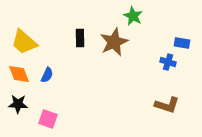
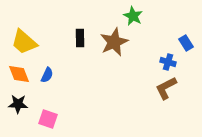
blue rectangle: moved 4 px right; rotated 49 degrees clockwise
brown L-shape: moved 1 px left, 17 px up; rotated 135 degrees clockwise
